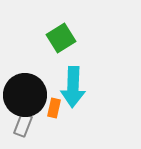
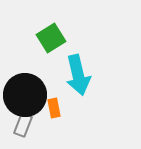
green square: moved 10 px left
cyan arrow: moved 5 px right, 12 px up; rotated 15 degrees counterclockwise
orange rectangle: rotated 24 degrees counterclockwise
